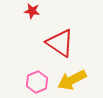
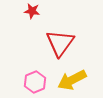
red triangle: rotated 32 degrees clockwise
pink hexagon: moved 2 px left
